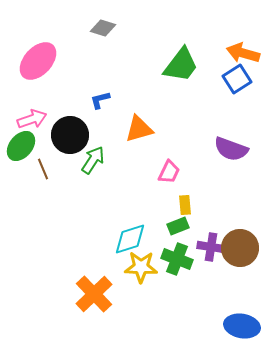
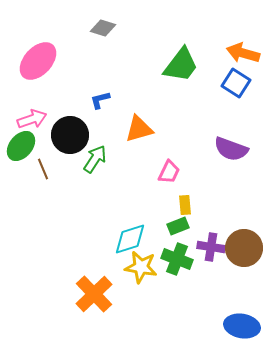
blue square: moved 1 px left, 4 px down; rotated 24 degrees counterclockwise
green arrow: moved 2 px right, 1 px up
brown circle: moved 4 px right
yellow star: rotated 8 degrees clockwise
